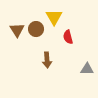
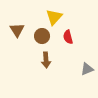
yellow triangle: rotated 12 degrees clockwise
brown circle: moved 6 px right, 7 px down
brown arrow: moved 1 px left
gray triangle: rotated 24 degrees counterclockwise
